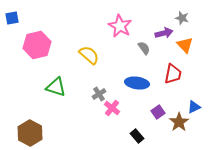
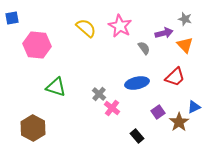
gray star: moved 3 px right, 1 px down
pink hexagon: rotated 20 degrees clockwise
yellow semicircle: moved 3 px left, 27 px up
red trapezoid: moved 2 px right, 3 px down; rotated 35 degrees clockwise
blue ellipse: rotated 20 degrees counterclockwise
gray cross: rotated 16 degrees counterclockwise
brown hexagon: moved 3 px right, 5 px up
